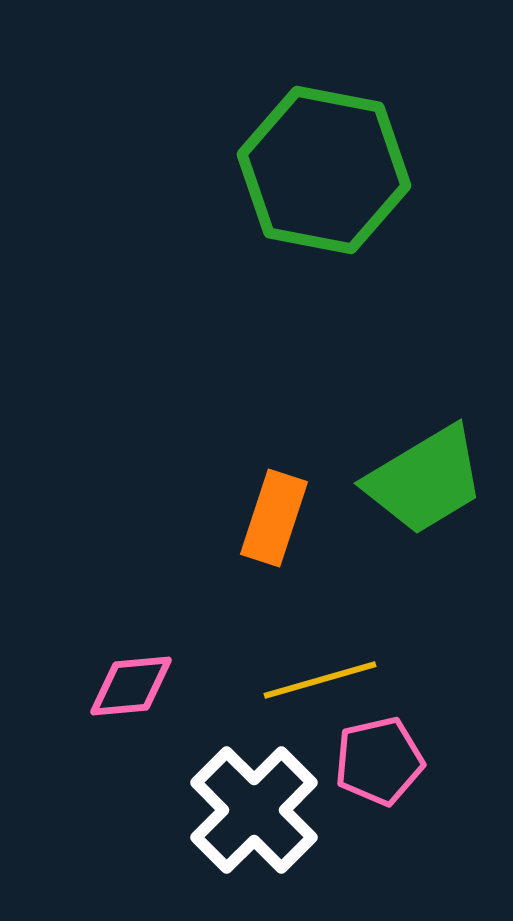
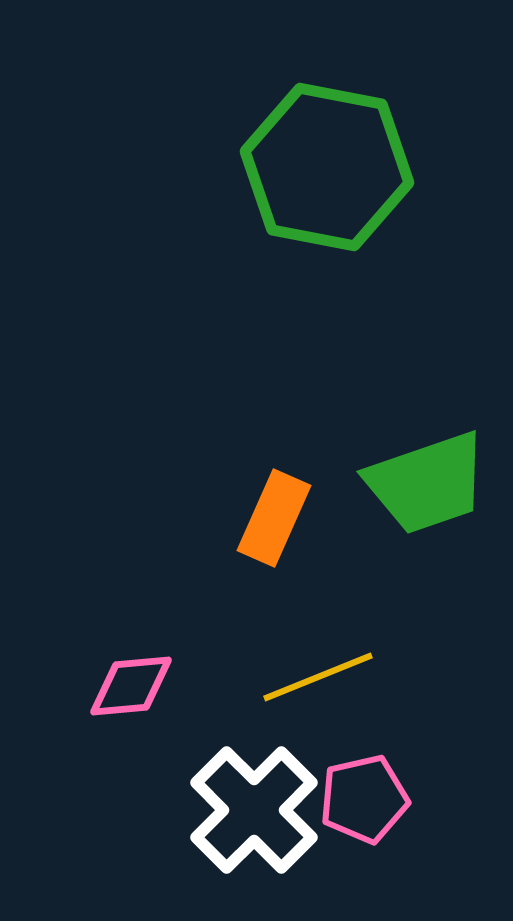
green hexagon: moved 3 px right, 3 px up
green trapezoid: moved 2 px right, 3 px down; rotated 12 degrees clockwise
orange rectangle: rotated 6 degrees clockwise
yellow line: moved 2 px left, 3 px up; rotated 6 degrees counterclockwise
pink pentagon: moved 15 px left, 38 px down
